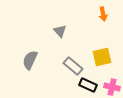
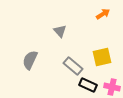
orange arrow: rotated 112 degrees counterclockwise
